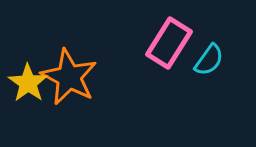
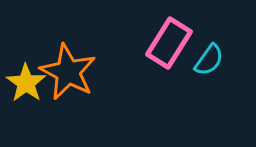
orange star: moved 1 px left, 5 px up
yellow star: moved 2 px left
